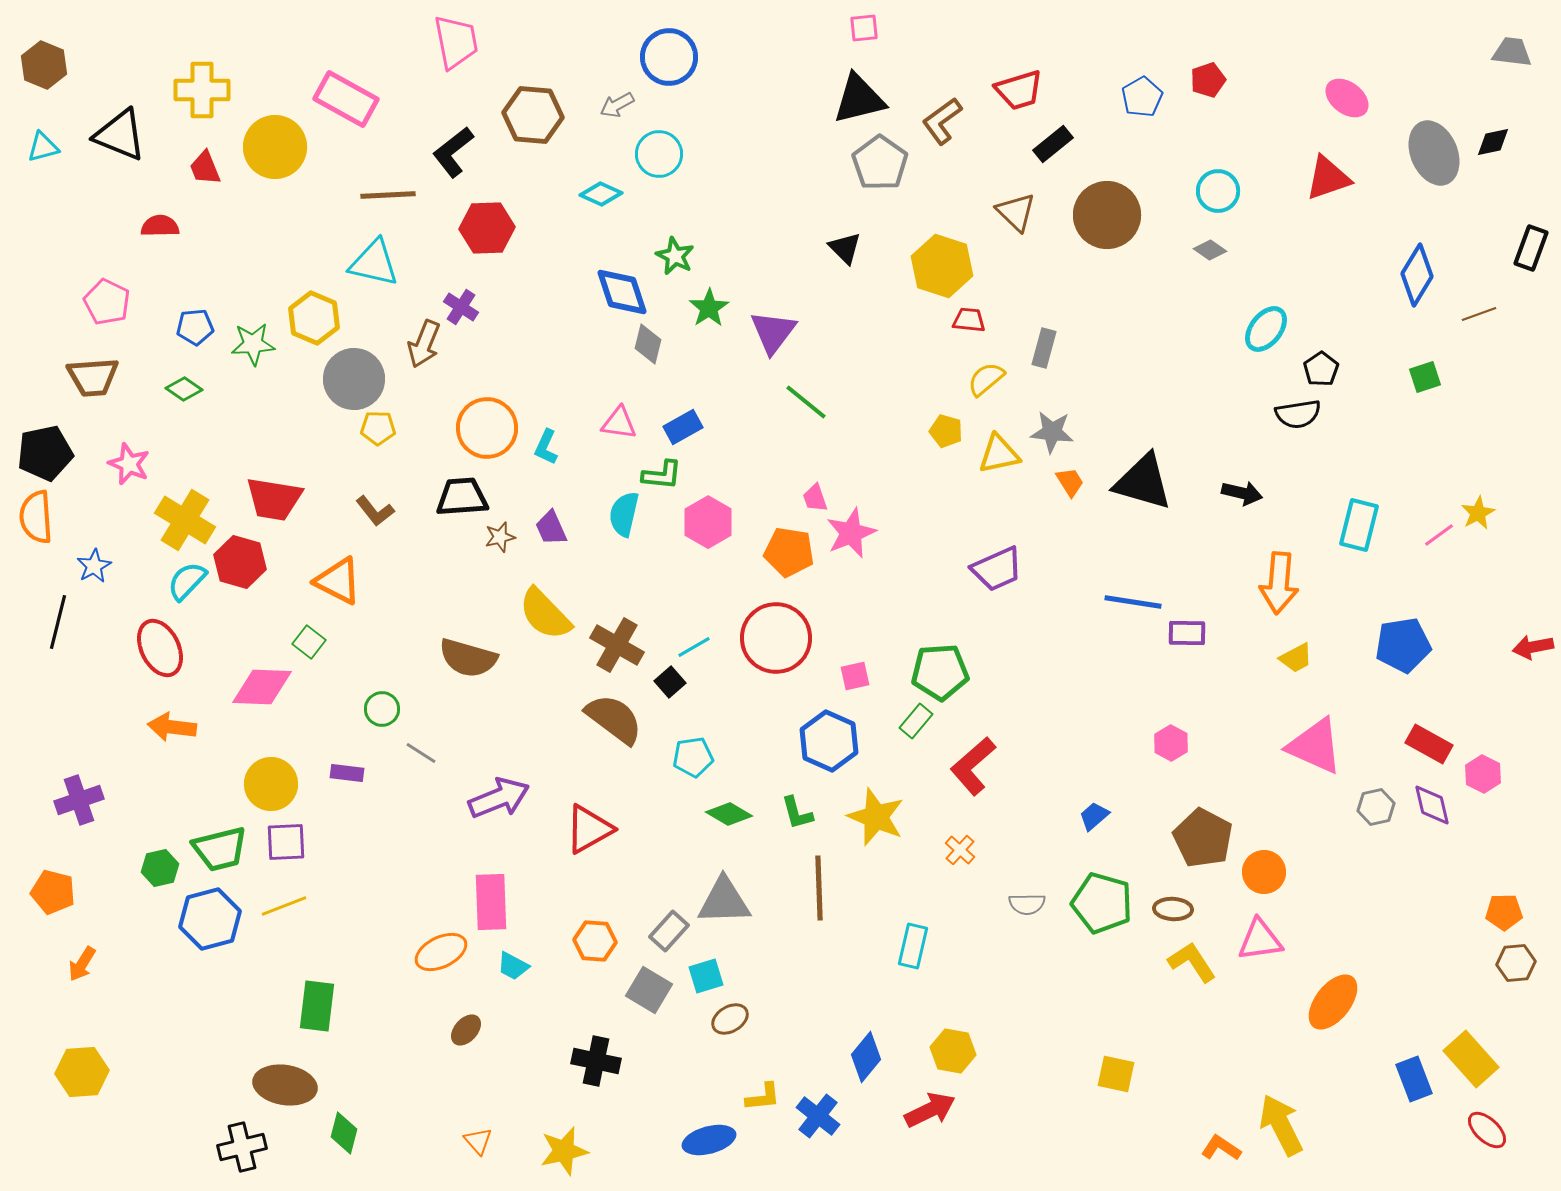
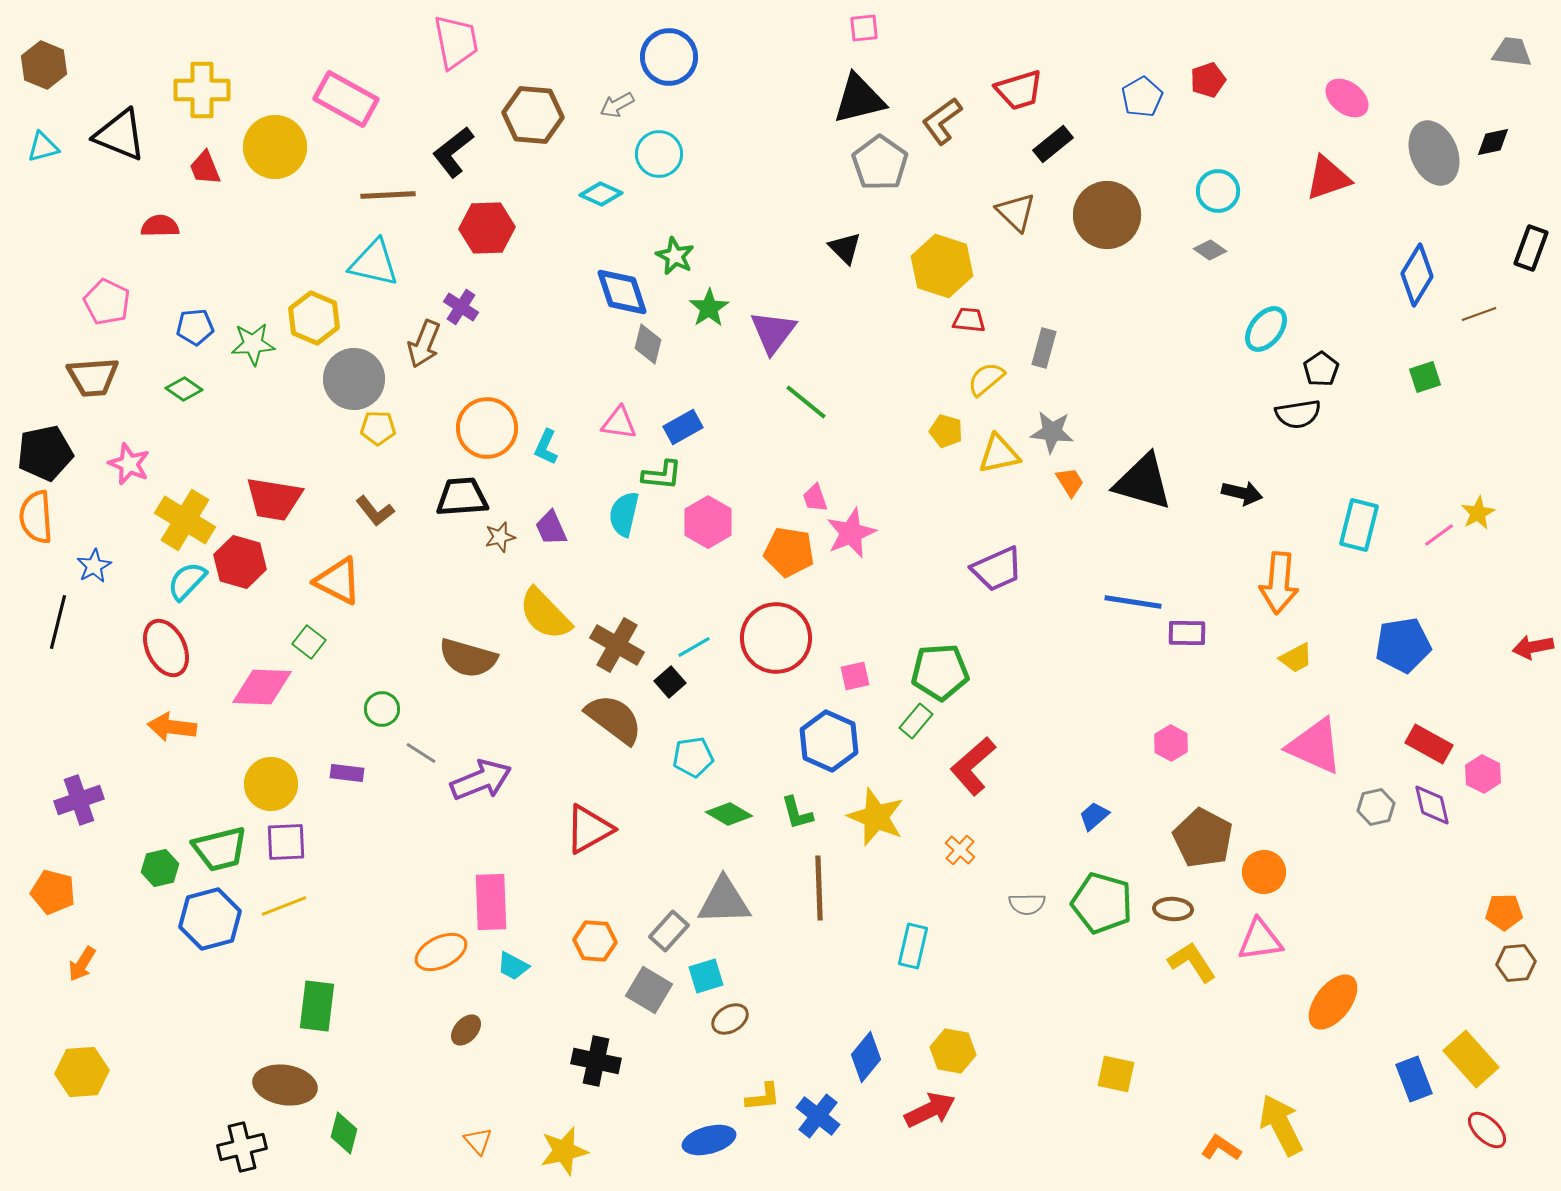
red ellipse at (160, 648): moved 6 px right
purple arrow at (499, 798): moved 18 px left, 18 px up
